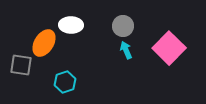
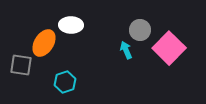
gray circle: moved 17 px right, 4 px down
